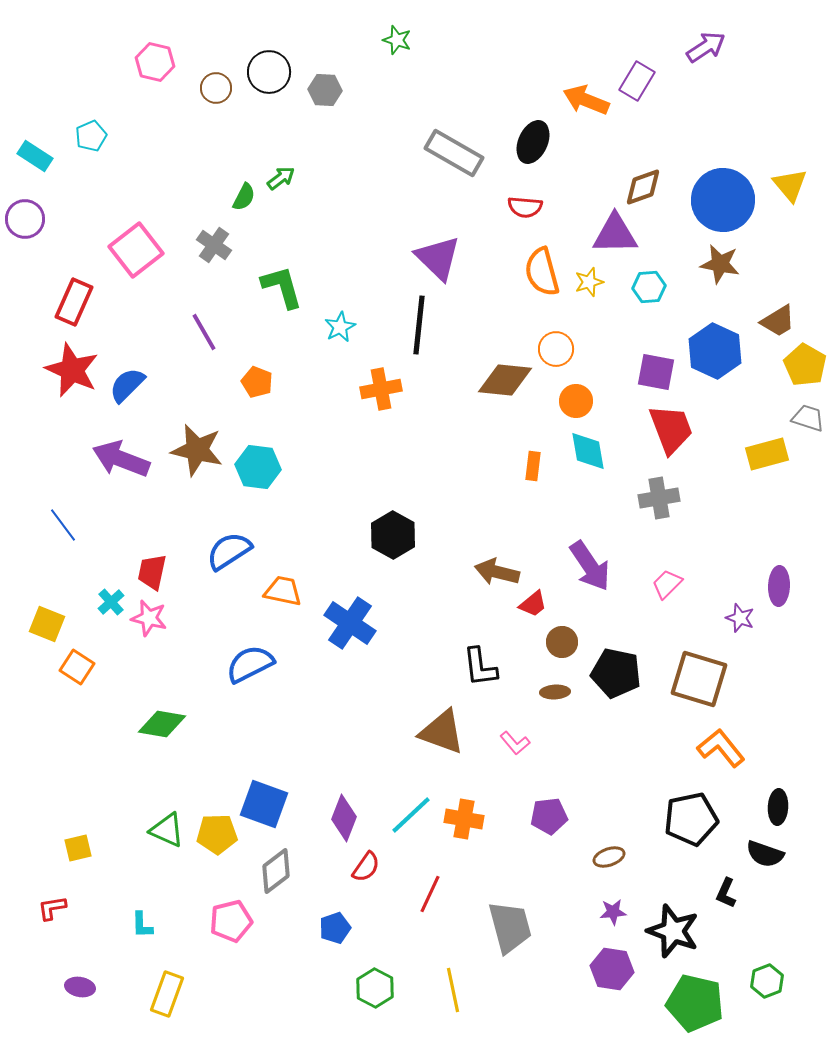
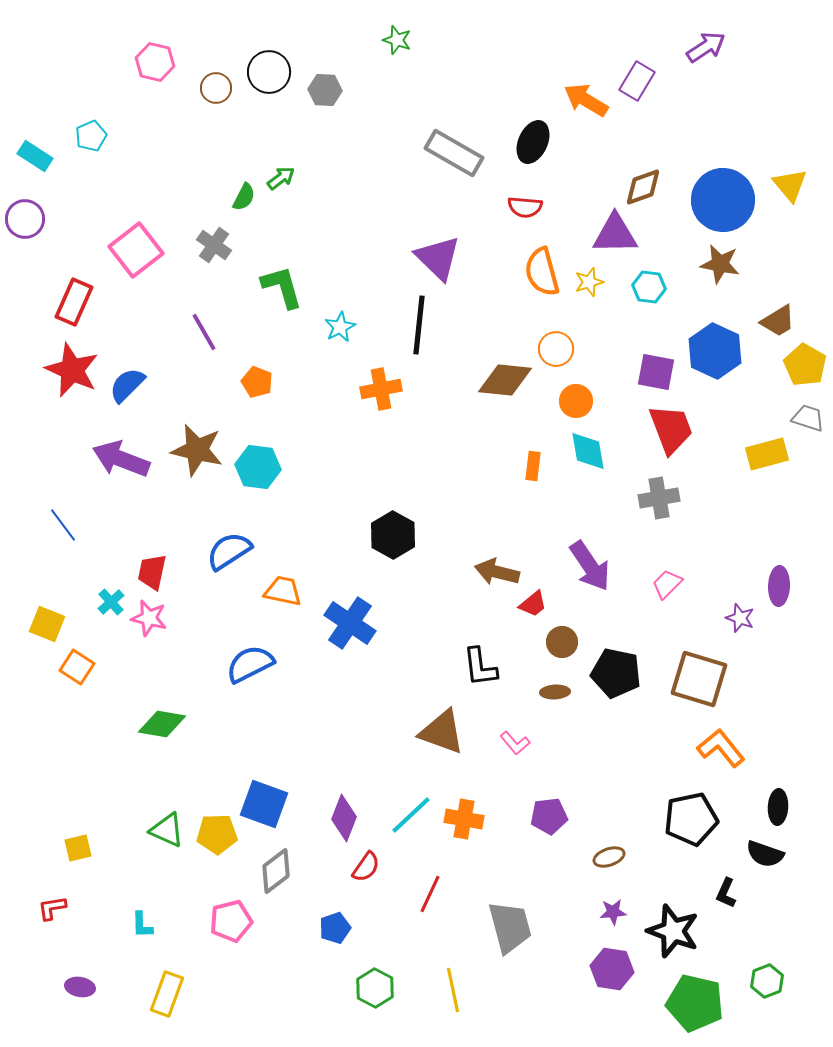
orange arrow at (586, 100): rotated 9 degrees clockwise
cyan hexagon at (649, 287): rotated 12 degrees clockwise
